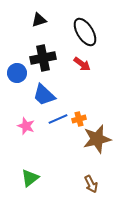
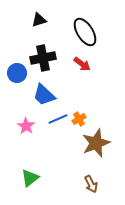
orange cross: rotated 16 degrees counterclockwise
pink star: rotated 12 degrees clockwise
brown star: moved 1 px left, 4 px down; rotated 8 degrees counterclockwise
